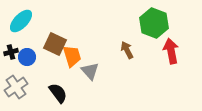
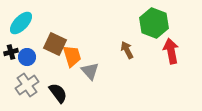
cyan ellipse: moved 2 px down
gray cross: moved 11 px right, 2 px up
